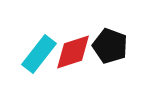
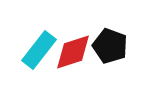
cyan rectangle: moved 4 px up
